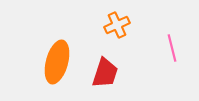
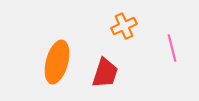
orange cross: moved 7 px right, 1 px down
